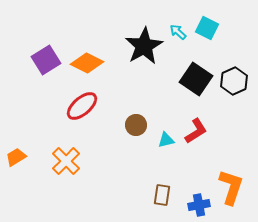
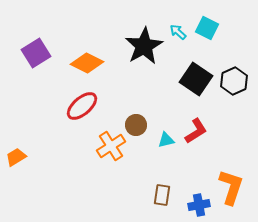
purple square: moved 10 px left, 7 px up
orange cross: moved 45 px right, 15 px up; rotated 12 degrees clockwise
